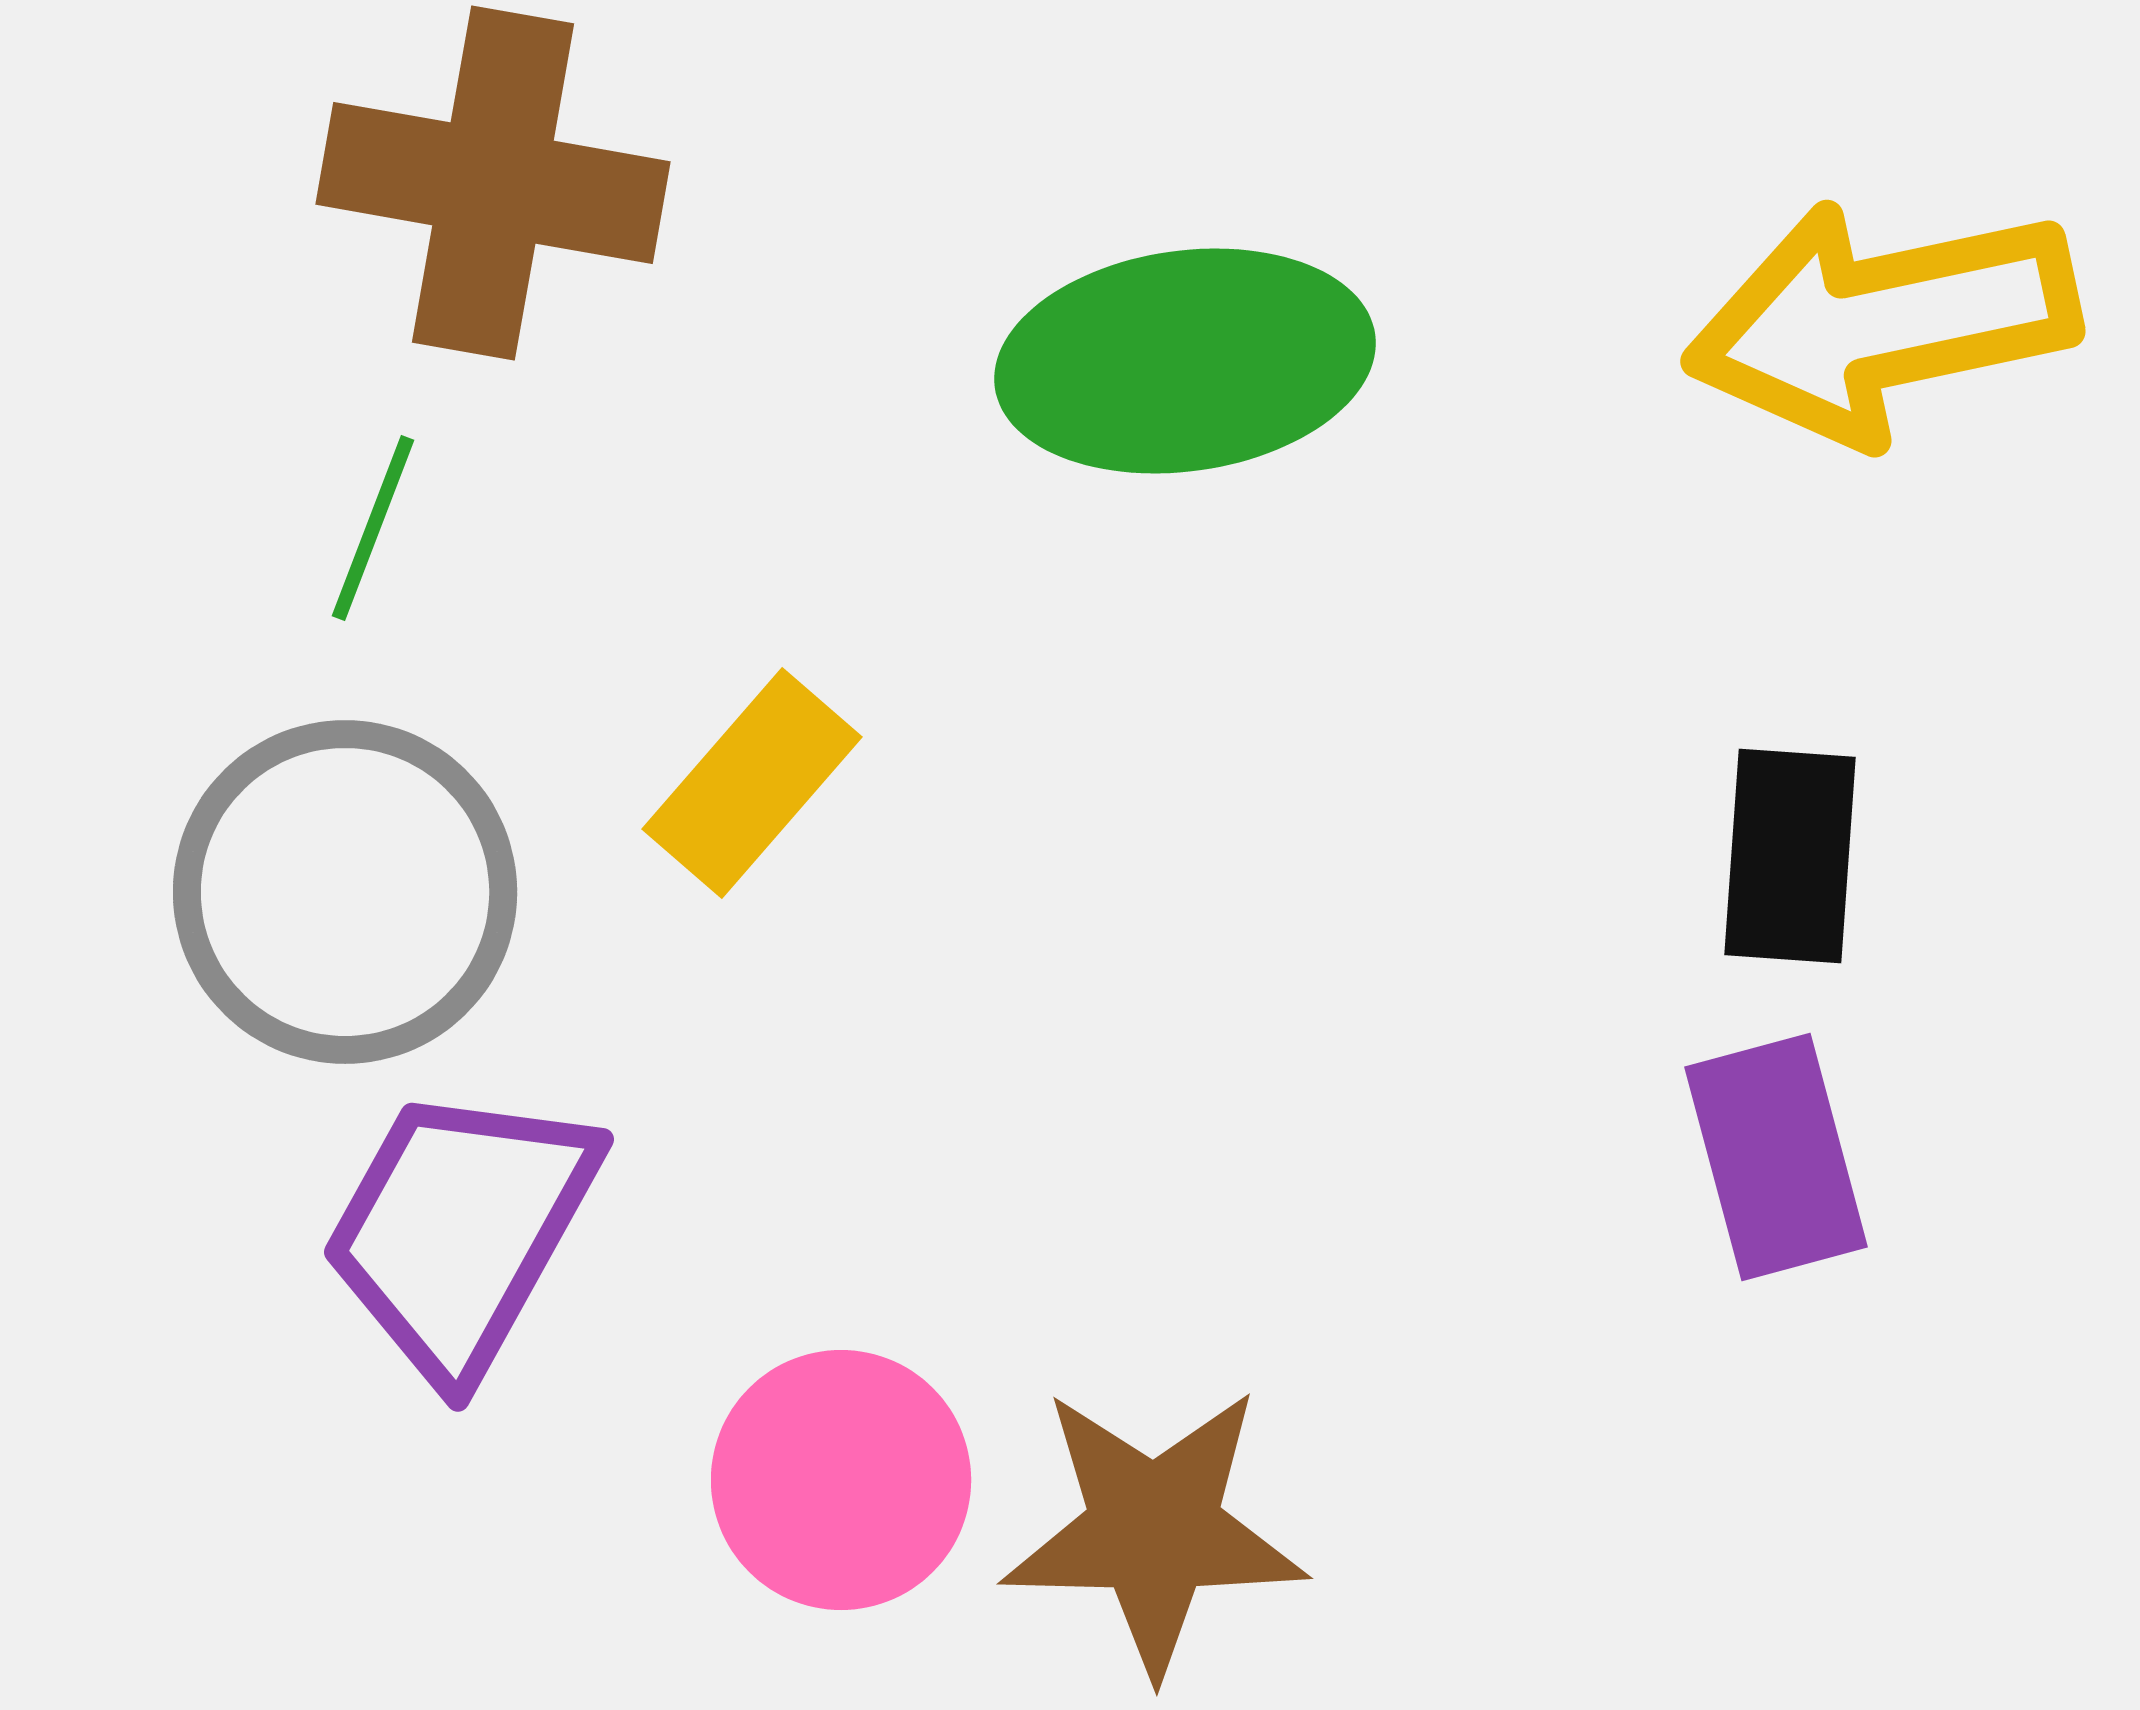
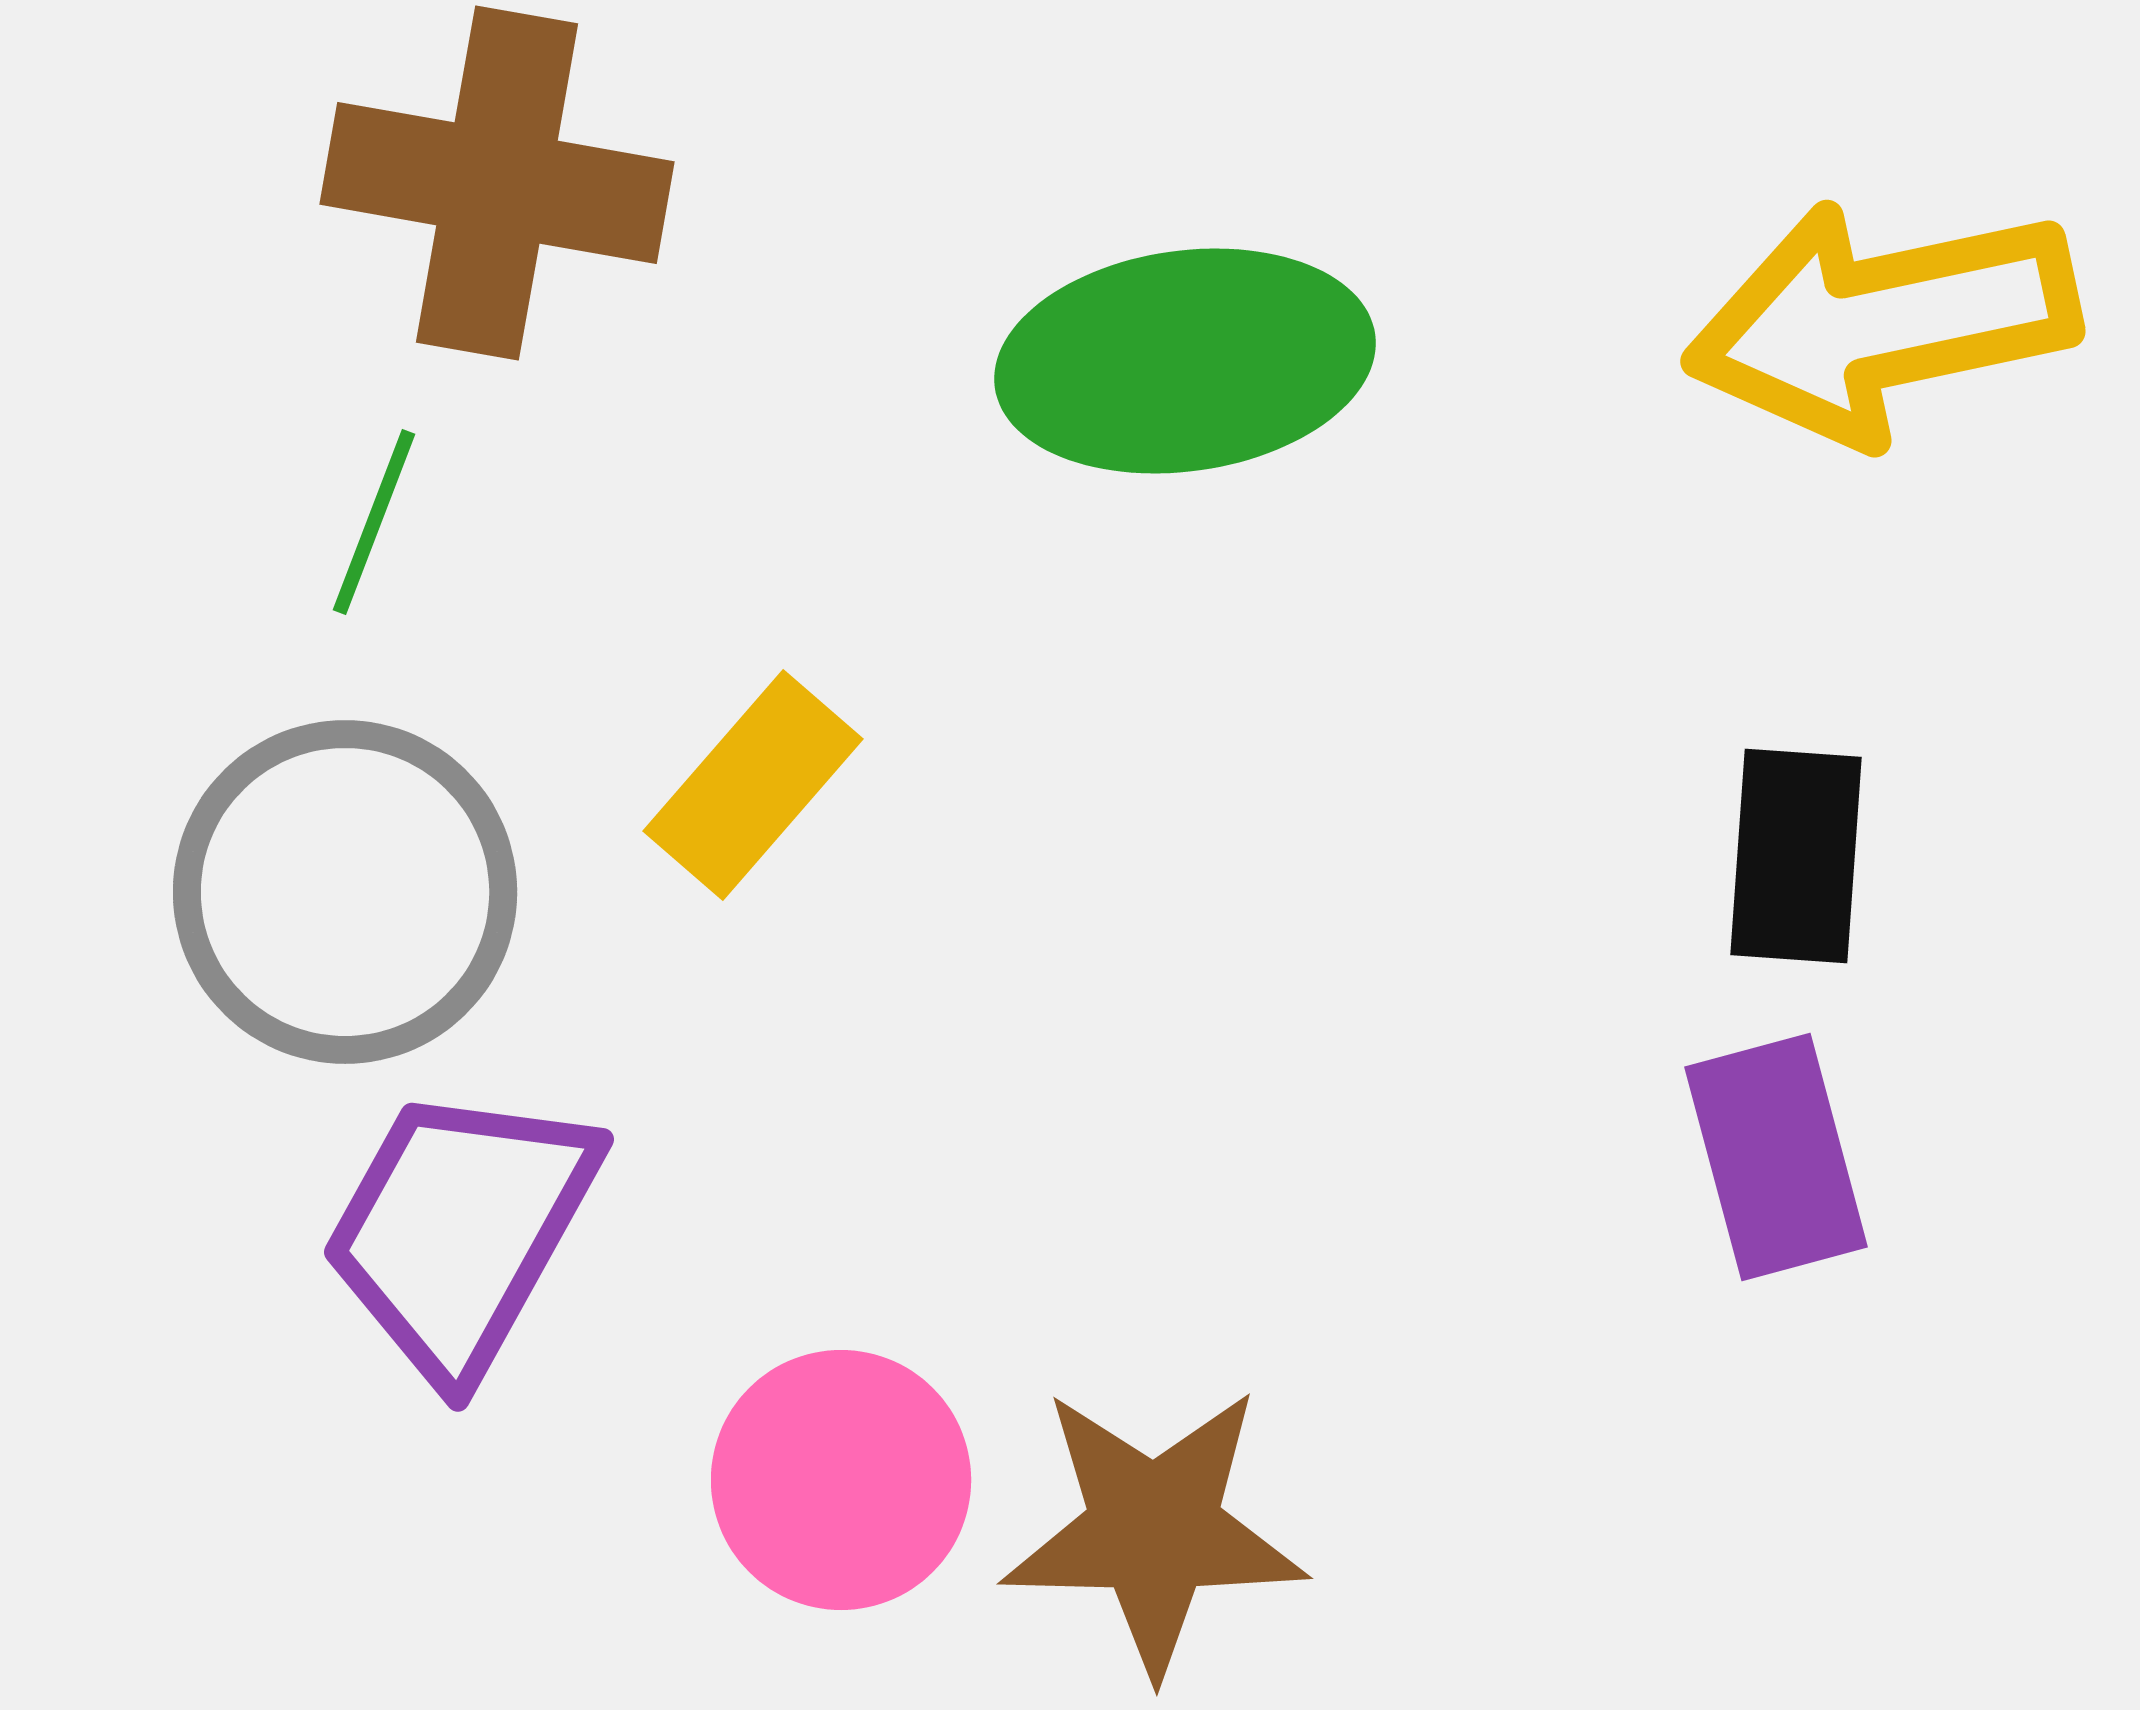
brown cross: moved 4 px right
green line: moved 1 px right, 6 px up
yellow rectangle: moved 1 px right, 2 px down
black rectangle: moved 6 px right
